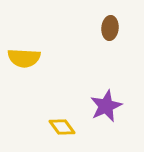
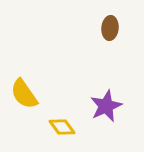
yellow semicircle: moved 36 px down; rotated 52 degrees clockwise
